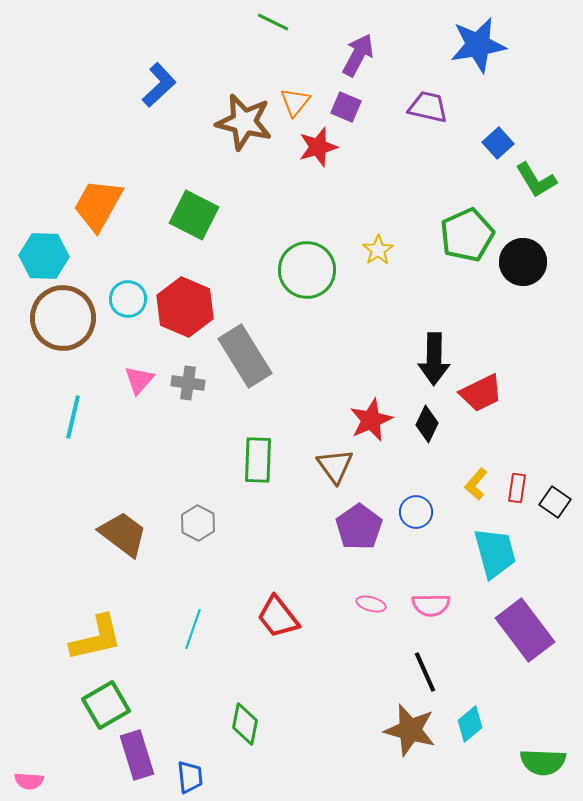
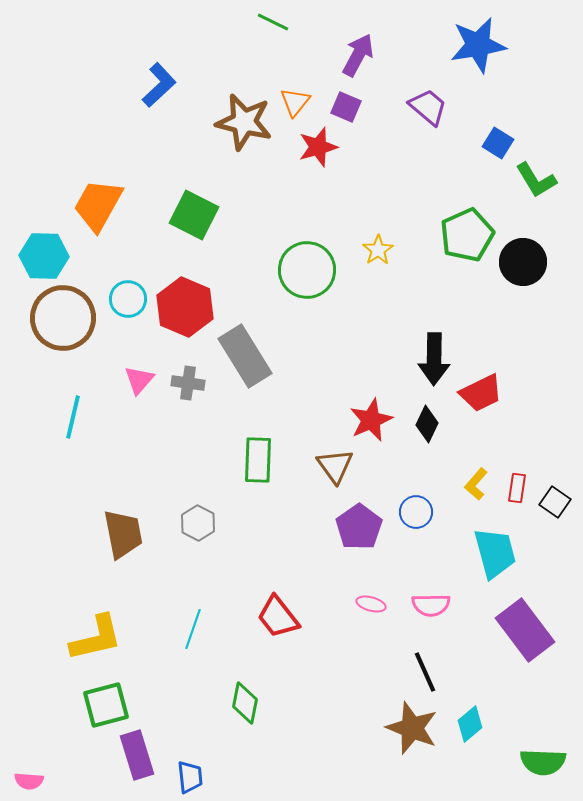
purple trapezoid at (428, 107): rotated 27 degrees clockwise
blue square at (498, 143): rotated 16 degrees counterclockwise
brown trapezoid at (123, 534): rotated 42 degrees clockwise
green square at (106, 705): rotated 15 degrees clockwise
green diamond at (245, 724): moved 21 px up
brown star at (410, 730): moved 2 px right, 2 px up; rotated 6 degrees clockwise
